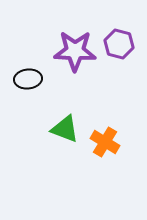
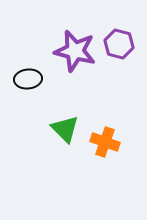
purple star: rotated 12 degrees clockwise
green triangle: rotated 24 degrees clockwise
orange cross: rotated 12 degrees counterclockwise
